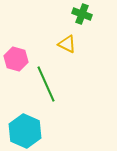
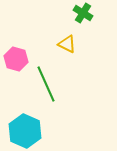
green cross: moved 1 px right, 1 px up; rotated 12 degrees clockwise
